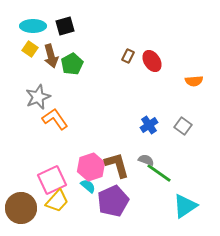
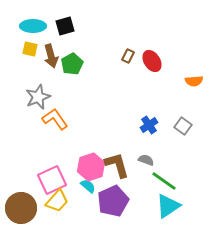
yellow square: rotated 21 degrees counterclockwise
green line: moved 5 px right, 8 px down
cyan triangle: moved 17 px left
